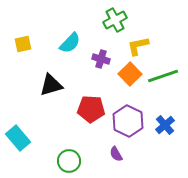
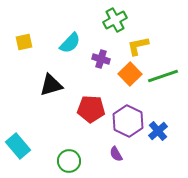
yellow square: moved 1 px right, 2 px up
blue cross: moved 7 px left, 6 px down
cyan rectangle: moved 8 px down
